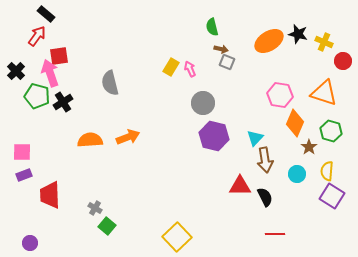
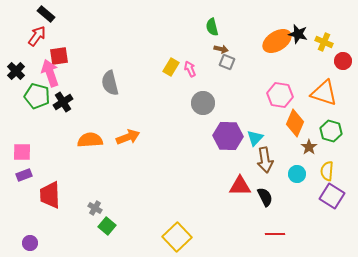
orange ellipse at (269, 41): moved 8 px right
purple hexagon at (214, 136): moved 14 px right; rotated 12 degrees counterclockwise
